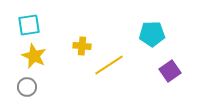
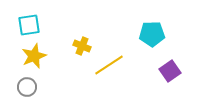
yellow cross: rotated 18 degrees clockwise
yellow star: rotated 25 degrees clockwise
